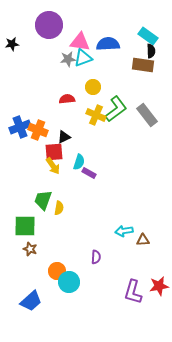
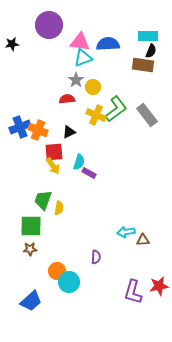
cyan rectangle: rotated 36 degrees counterclockwise
black semicircle: rotated 24 degrees clockwise
gray star: moved 8 px right, 21 px down; rotated 28 degrees counterclockwise
black triangle: moved 5 px right, 5 px up
green square: moved 6 px right
cyan arrow: moved 2 px right, 1 px down
brown star: rotated 24 degrees counterclockwise
